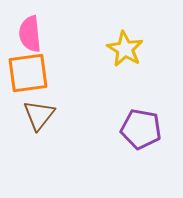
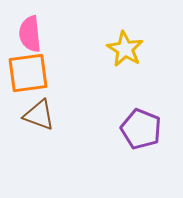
brown triangle: rotated 48 degrees counterclockwise
purple pentagon: rotated 12 degrees clockwise
